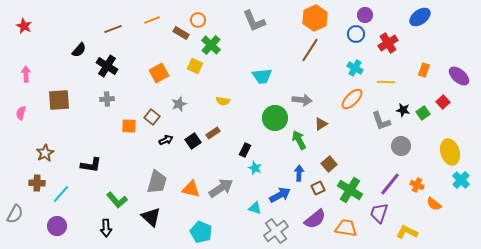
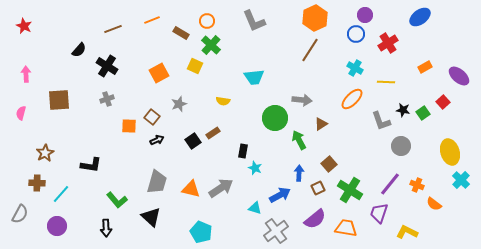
orange circle at (198, 20): moved 9 px right, 1 px down
orange rectangle at (424, 70): moved 1 px right, 3 px up; rotated 40 degrees clockwise
cyan trapezoid at (262, 76): moved 8 px left, 1 px down
gray cross at (107, 99): rotated 16 degrees counterclockwise
black arrow at (166, 140): moved 9 px left
black rectangle at (245, 150): moved 2 px left, 1 px down; rotated 16 degrees counterclockwise
gray semicircle at (15, 214): moved 5 px right
